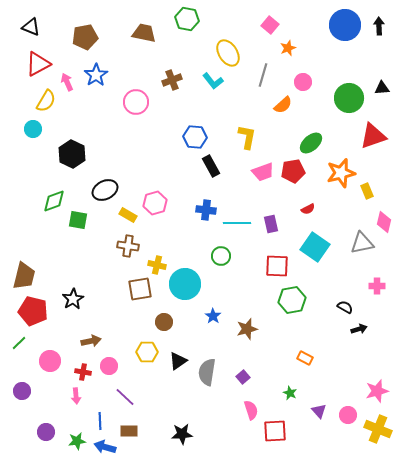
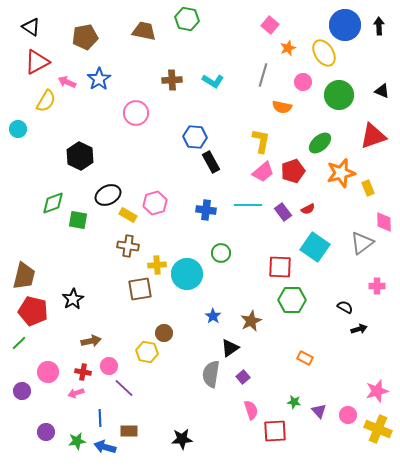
black triangle at (31, 27): rotated 12 degrees clockwise
brown trapezoid at (144, 33): moved 2 px up
yellow ellipse at (228, 53): moved 96 px right
red triangle at (38, 64): moved 1 px left, 2 px up
blue star at (96, 75): moved 3 px right, 4 px down
brown cross at (172, 80): rotated 18 degrees clockwise
cyan L-shape at (213, 81): rotated 20 degrees counterclockwise
pink arrow at (67, 82): rotated 42 degrees counterclockwise
black triangle at (382, 88): moved 3 px down; rotated 28 degrees clockwise
green circle at (349, 98): moved 10 px left, 3 px up
pink circle at (136, 102): moved 11 px down
orange semicircle at (283, 105): moved 1 px left, 2 px down; rotated 54 degrees clockwise
cyan circle at (33, 129): moved 15 px left
yellow L-shape at (247, 137): moved 14 px right, 4 px down
green ellipse at (311, 143): moved 9 px right
black hexagon at (72, 154): moved 8 px right, 2 px down
black rectangle at (211, 166): moved 4 px up
red pentagon at (293, 171): rotated 10 degrees counterclockwise
pink trapezoid at (263, 172): rotated 20 degrees counterclockwise
black ellipse at (105, 190): moved 3 px right, 5 px down
yellow rectangle at (367, 191): moved 1 px right, 3 px up
green diamond at (54, 201): moved 1 px left, 2 px down
pink diamond at (384, 222): rotated 15 degrees counterclockwise
cyan line at (237, 223): moved 11 px right, 18 px up
purple rectangle at (271, 224): moved 12 px right, 12 px up; rotated 24 degrees counterclockwise
gray triangle at (362, 243): rotated 25 degrees counterclockwise
green circle at (221, 256): moved 3 px up
yellow cross at (157, 265): rotated 18 degrees counterclockwise
red square at (277, 266): moved 3 px right, 1 px down
cyan circle at (185, 284): moved 2 px right, 10 px up
green hexagon at (292, 300): rotated 12 degrees clockwise
brown circle at (164, 322): moved 11 px down
brown star at (247, 329): moved 4 px right, 8 px up; rotated 10 degrees counterclockwise
yellow hexagon at (147, 352): rotated 10 degrees clockwise
pink circle at (50, 361): moved 2 px left, 11 px down
black triangle at (178, 361): moved 52 px right, 13 px up
gray semicircle at (207, 372): moved 4 px right, 2 px down
green star at (290, 393): moved 4 px right, 9 px down; rotated 16 degrees counterclockwise
pink arrow at (76, 396): moved 3 px up; rotated 77 degrees clockwise
purple line at (125, 397): moved 1 px left, 9 px up
blue line at (100, 421): moved 3 px up
black star at (182, 434): moved 5 px down
